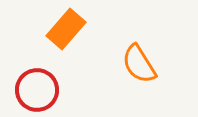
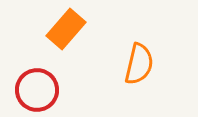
orange semicircle: rotated 135 degrees counterclockwise
